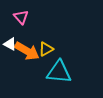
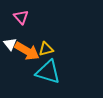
white triangle: rotated 24 degrees clockwise
yellow triangle: rotated 14 degrees clockwise
cyan triangle: moved 11 px left; rotated 12 degrees clockwise
